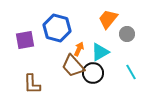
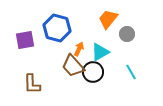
black circle: moved 1 px up
